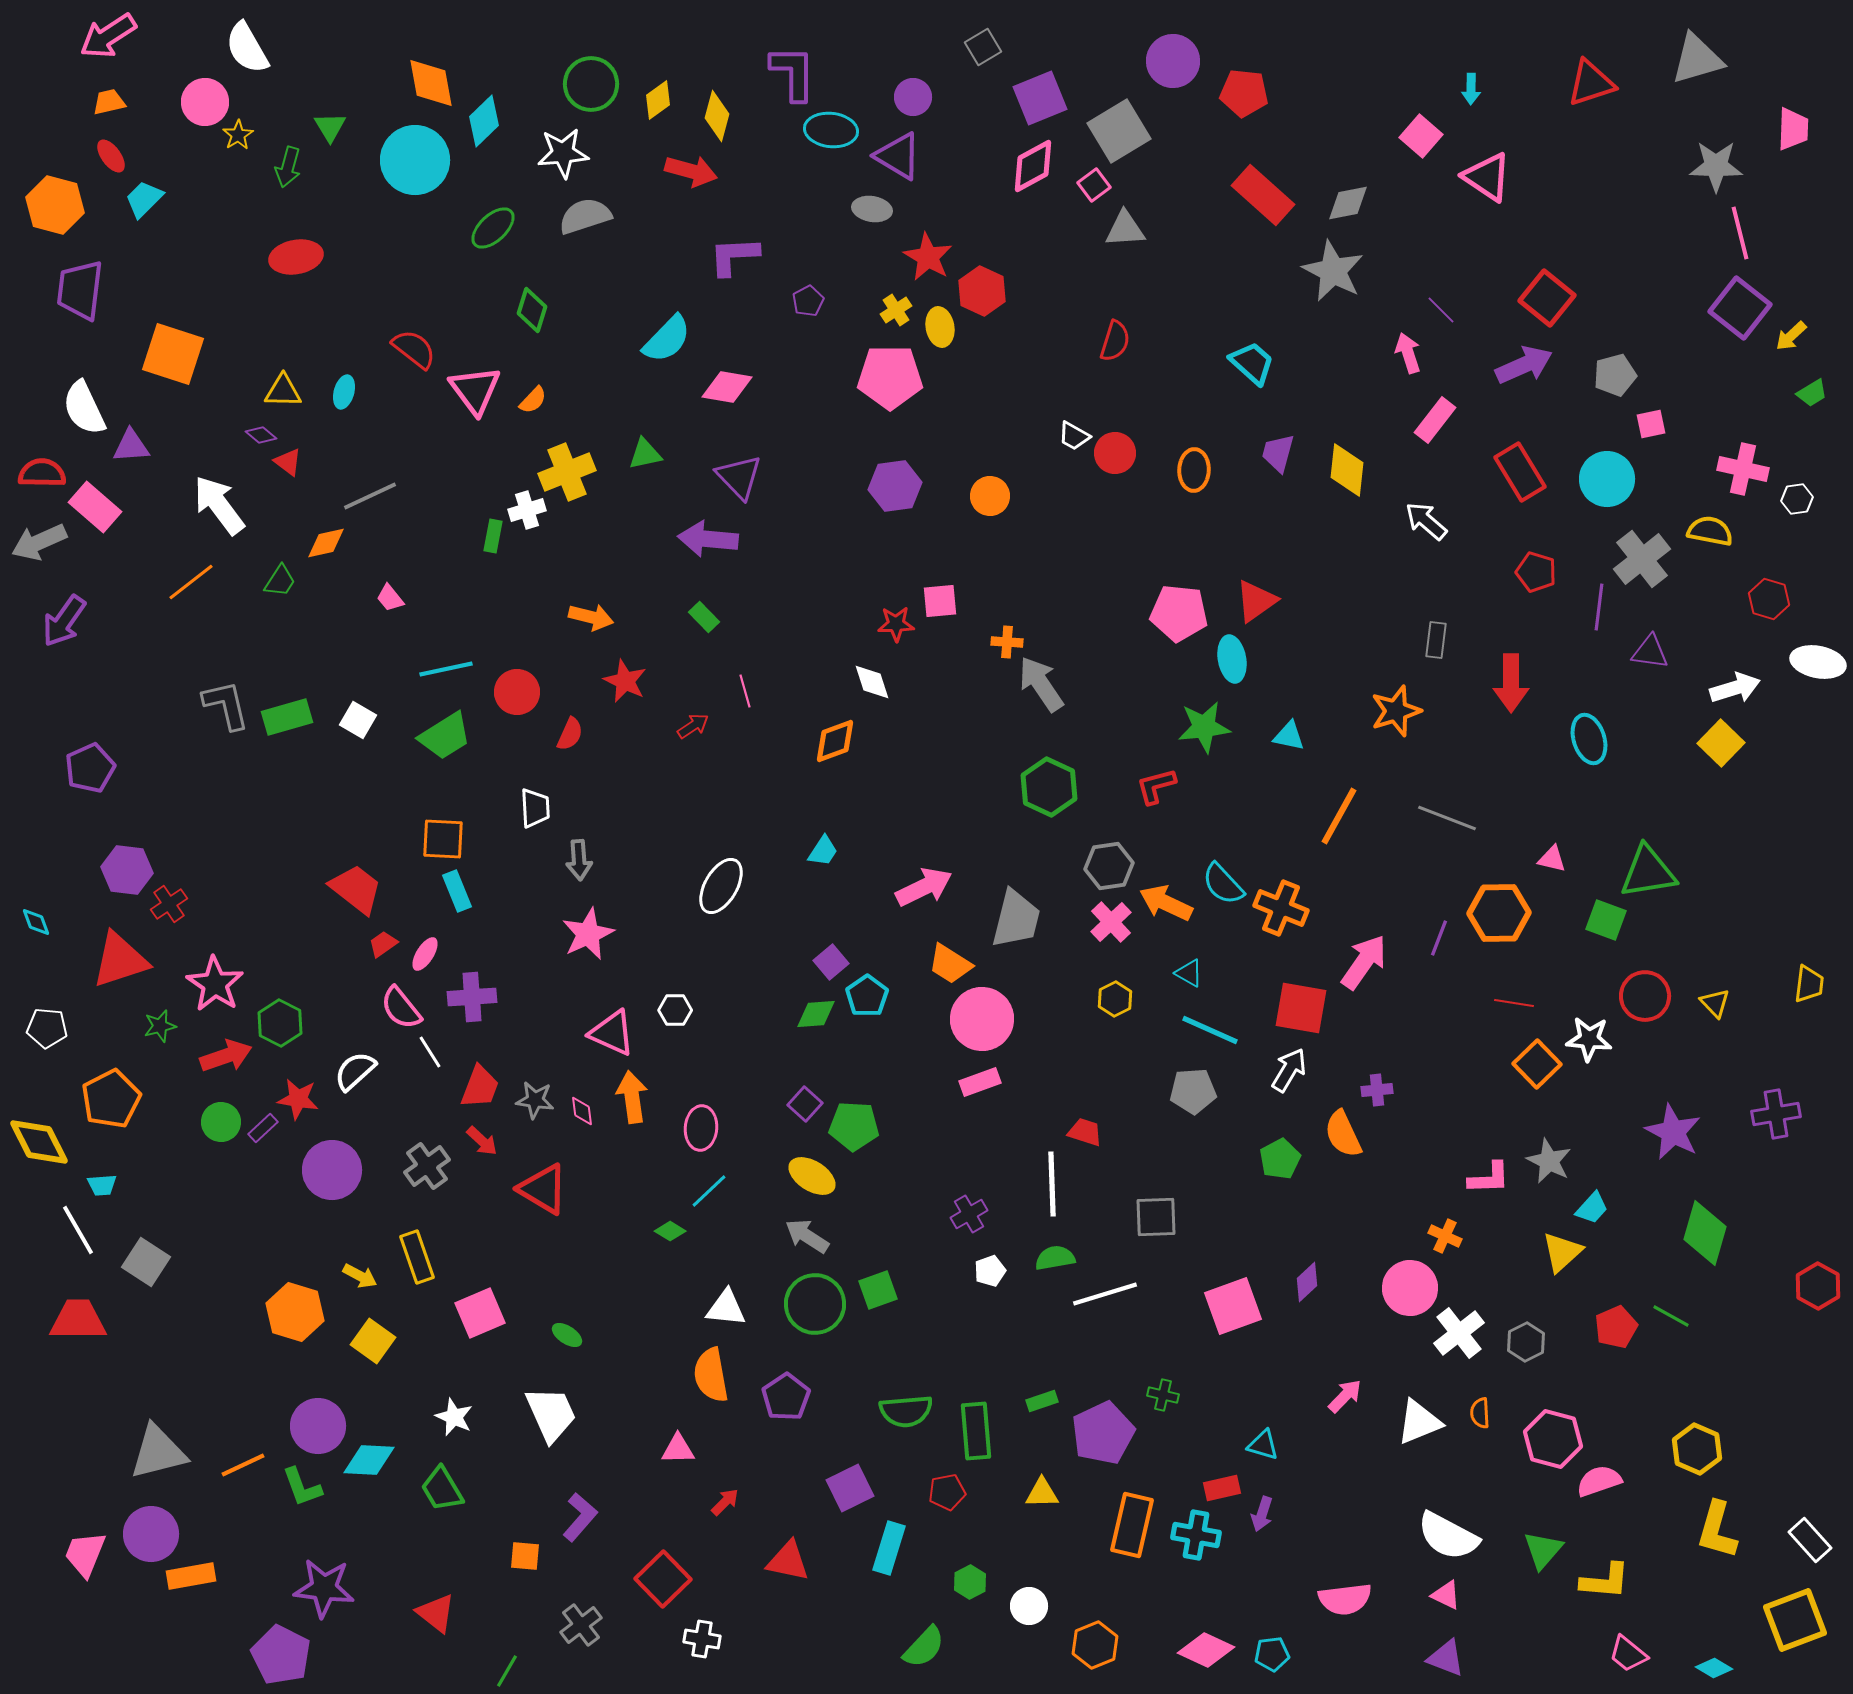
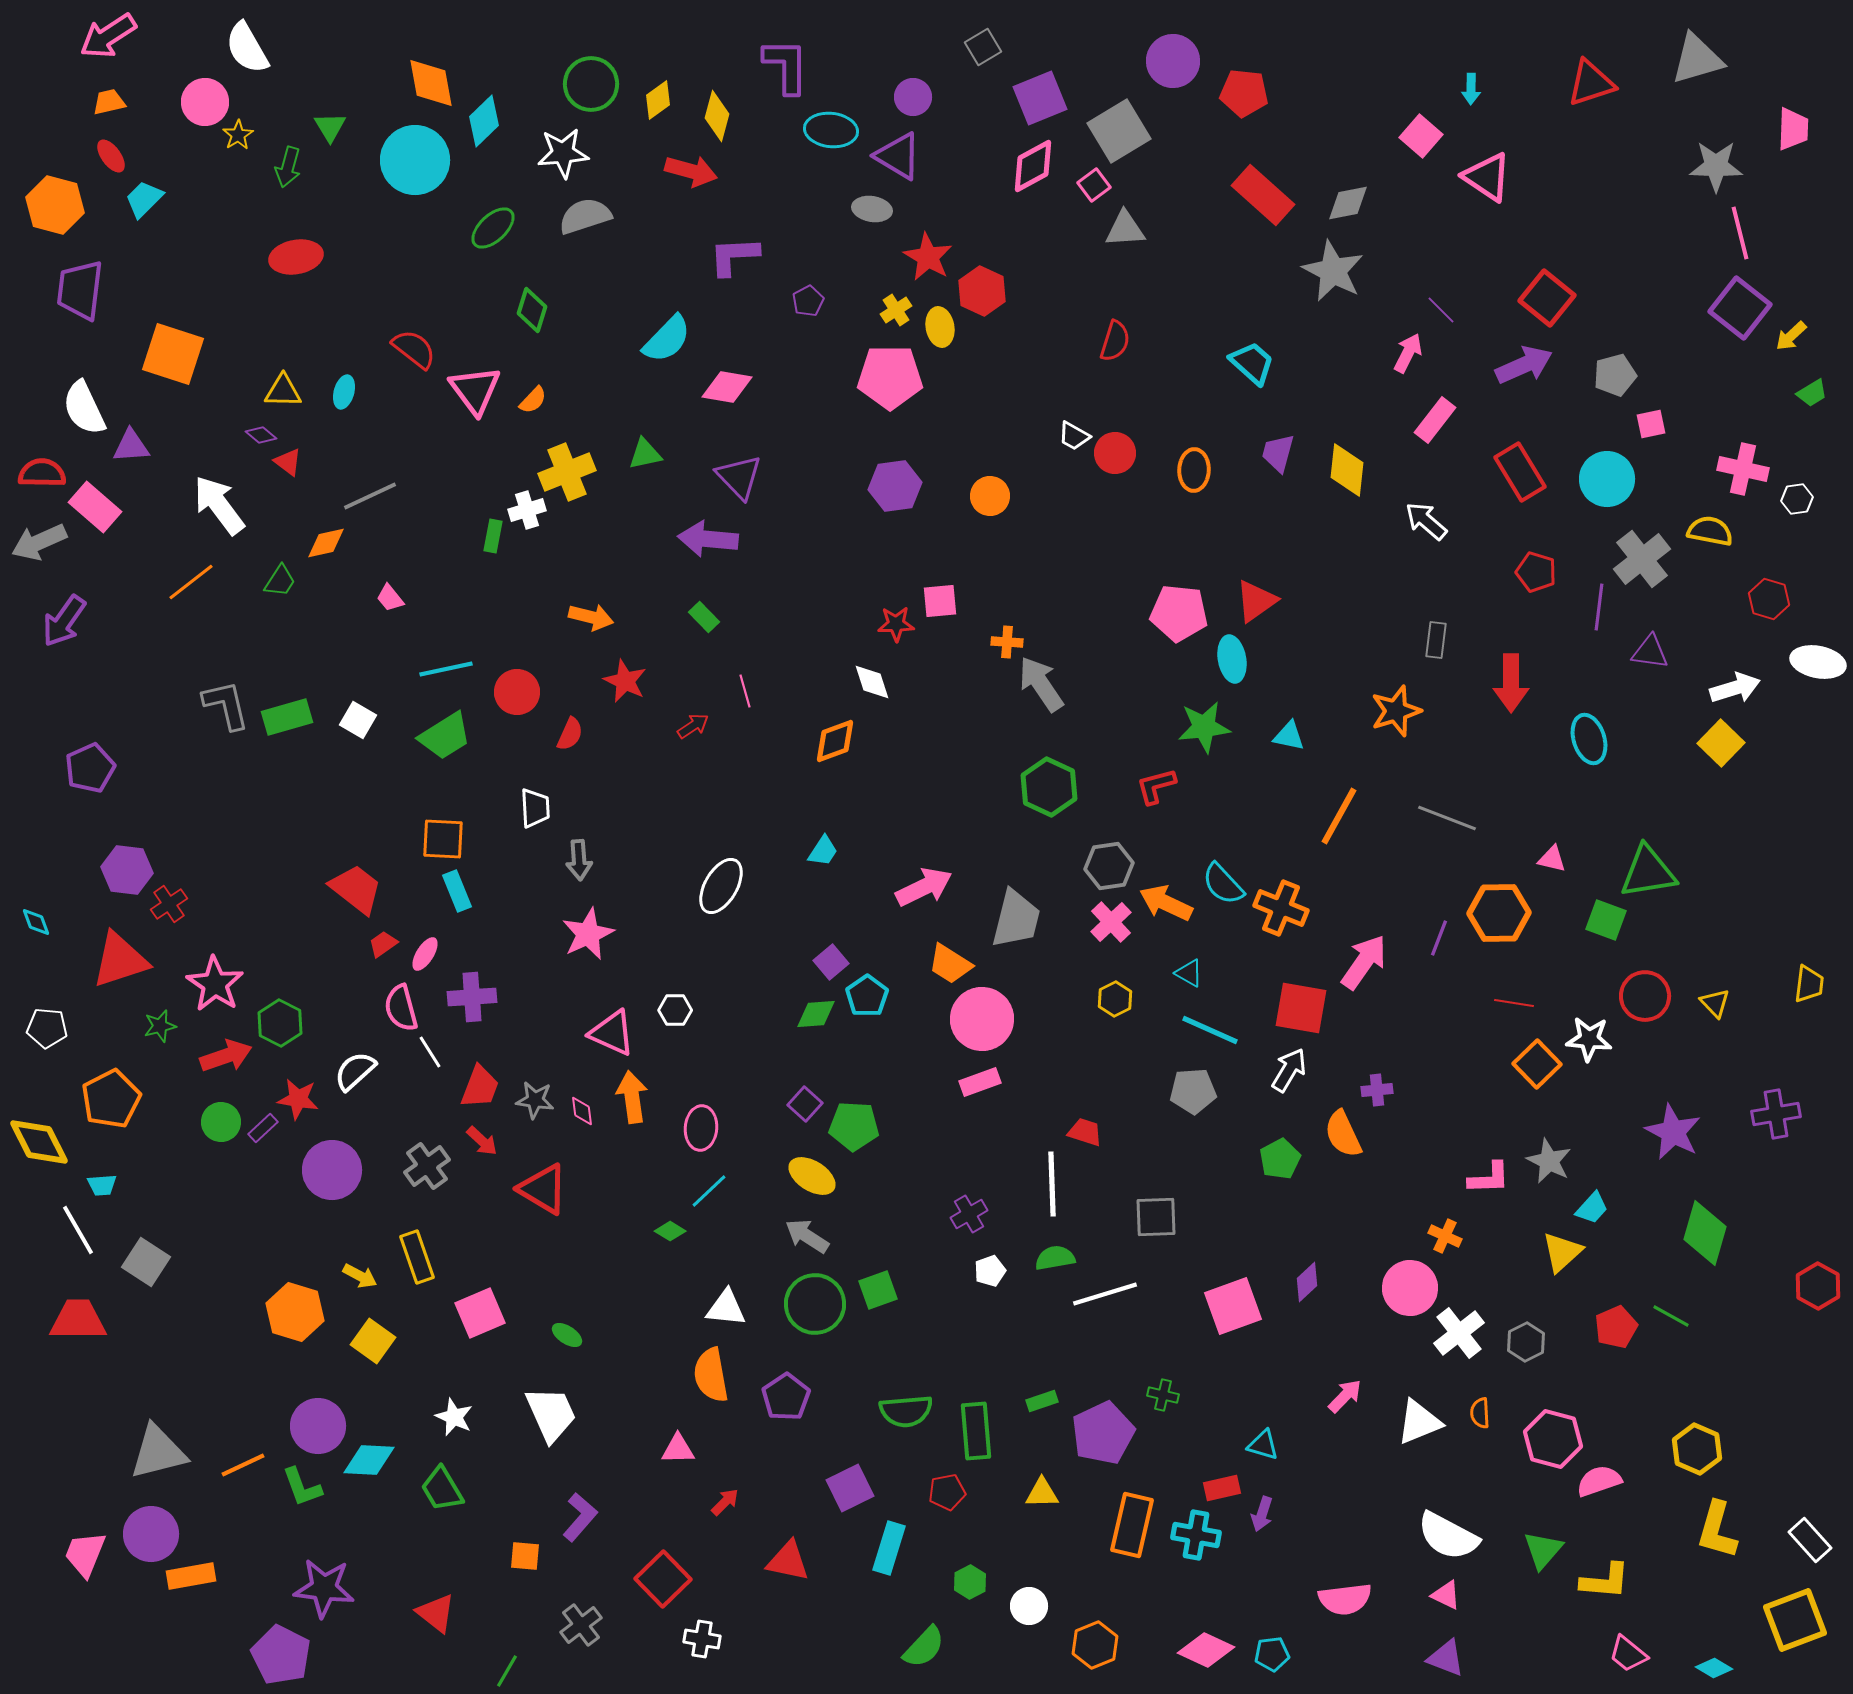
purple L-shape at (793, 73): moved 7 px left, 7 px up
pink arrow at (1408, 353): rotated 45 degrees clockwise
pink semicircle at (401, 1008): rotated 24 degrees clockwise
